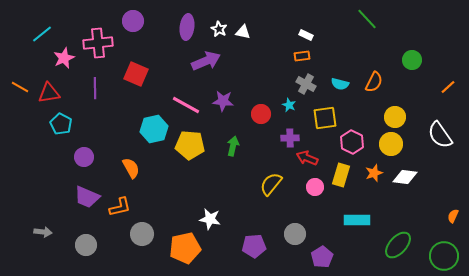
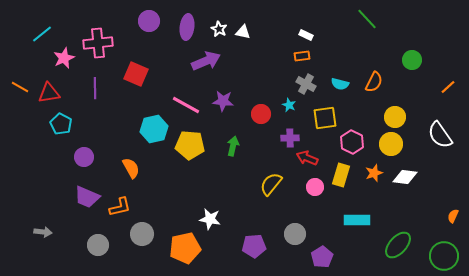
purple circle at (133, 21): moved 16 px right
gray circle at (86, 245): moved 12 px right
